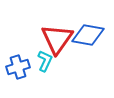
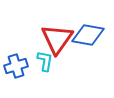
cyan L-shape: rotated 15 degrees counterclockwise
blue cross: moved 2 px left, 1 px up
